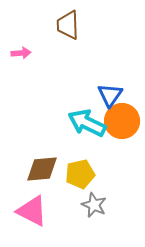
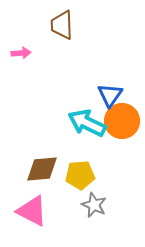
brown trapezoid: moved 6 px left
yellow pentagon: moved 1 px down; rotated 8 degrees clockwise
